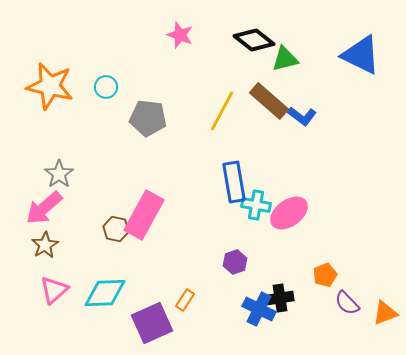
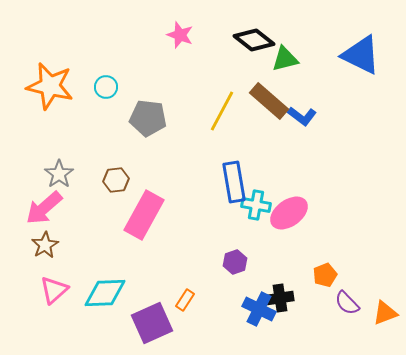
brown hexagon: moved 49 px up; rotated 20 degrees counterclockwise
